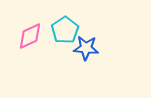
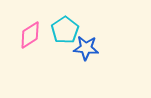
pink diamond: moved 1 px up; rotated 8 degrees counterclockwise
